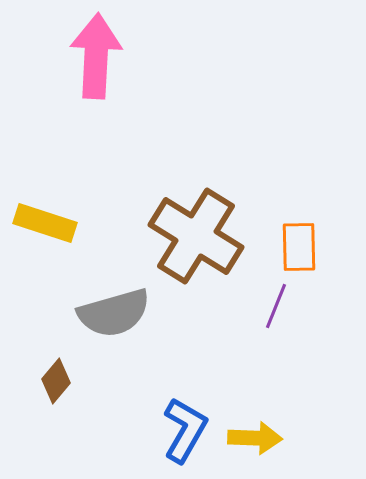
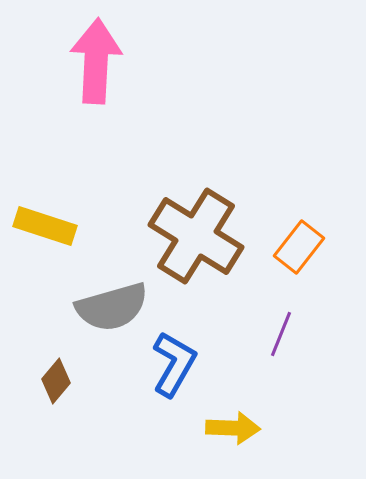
pink arrow: moved 5 px down
yellow rectangle: moved 3 px down
orange rectangle: rotated 39 degrees clockwise
purple line: moved 5 px right, 28 px down
gray semicircle: moved 2 px left, 6 px up
blue L-shape: moved 11 px left, 66 px up
yellow arrow: moved 22 px left, 10 px up
